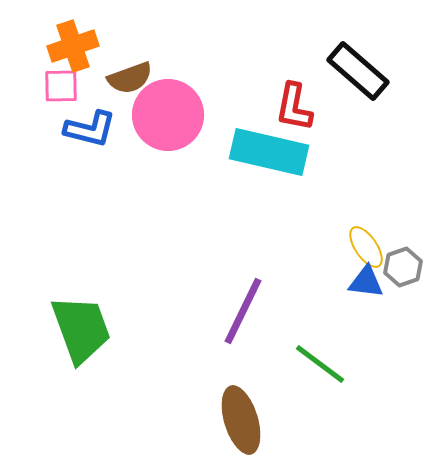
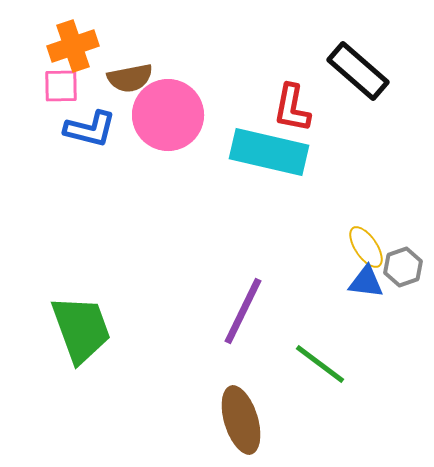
brown semicircle: rotated 9 degrees clockwise
red L-shape: moved 2 px left, 1 px down
